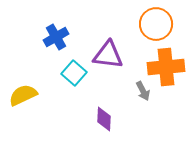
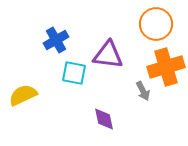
blue cross: moved 3 px down
orange cross: rotated 12 degrees counterclockwise
cyan square: rotated 30 degrees counterclockwise
purple diamond: rotated 15 degrees counterclockwise
